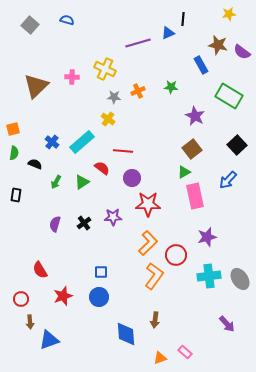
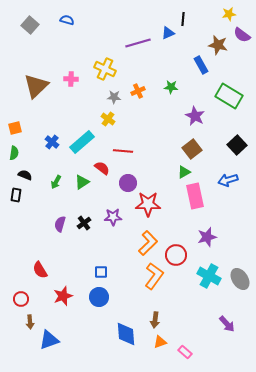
purple semicircle at (242, 52): moved 17 px up
pink cross at (72, 77): moved 1 px left, 2 px down
orange square at (13, 129): moved 2 px right, 1 px up
black semicircle at (35, 164): moved 10 px left, 11 px down
purple circle at (132, 178): moved 4 px left, 5 px down
blue arrow at (228, 180): rotated 30 degrees clockwise
purple semicircle at (55, 224): moved 5 px right
cyan cross at (209, 276): rotated 35 degrees clockwise
orange triangle at (160, 358): moved 16 px up
